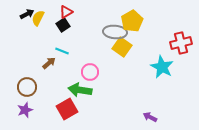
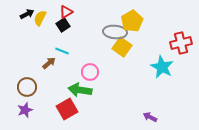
yellow semicircle: moved 2 px right
